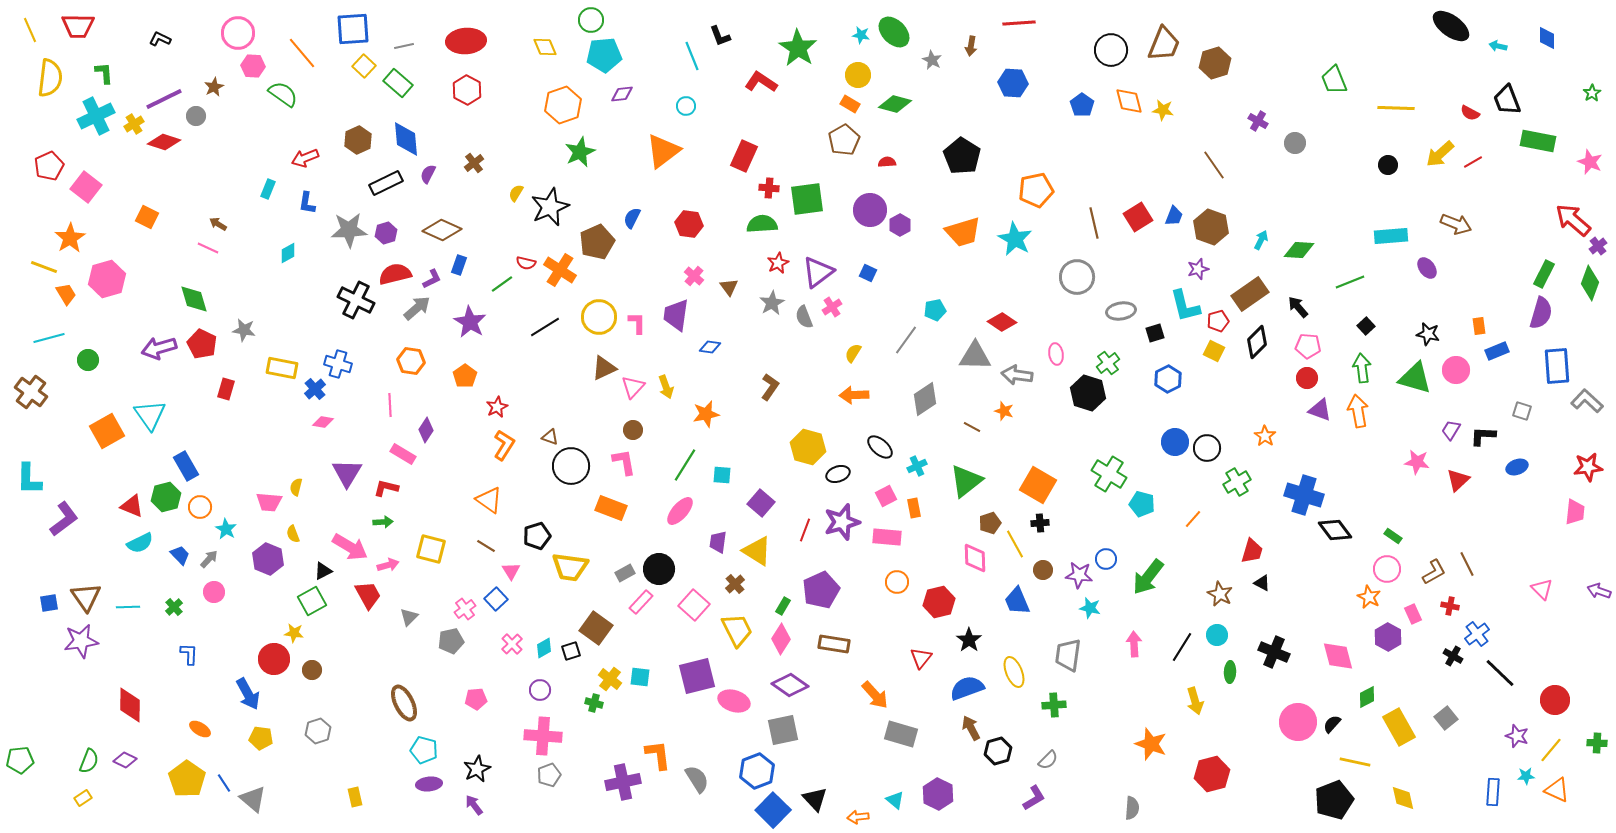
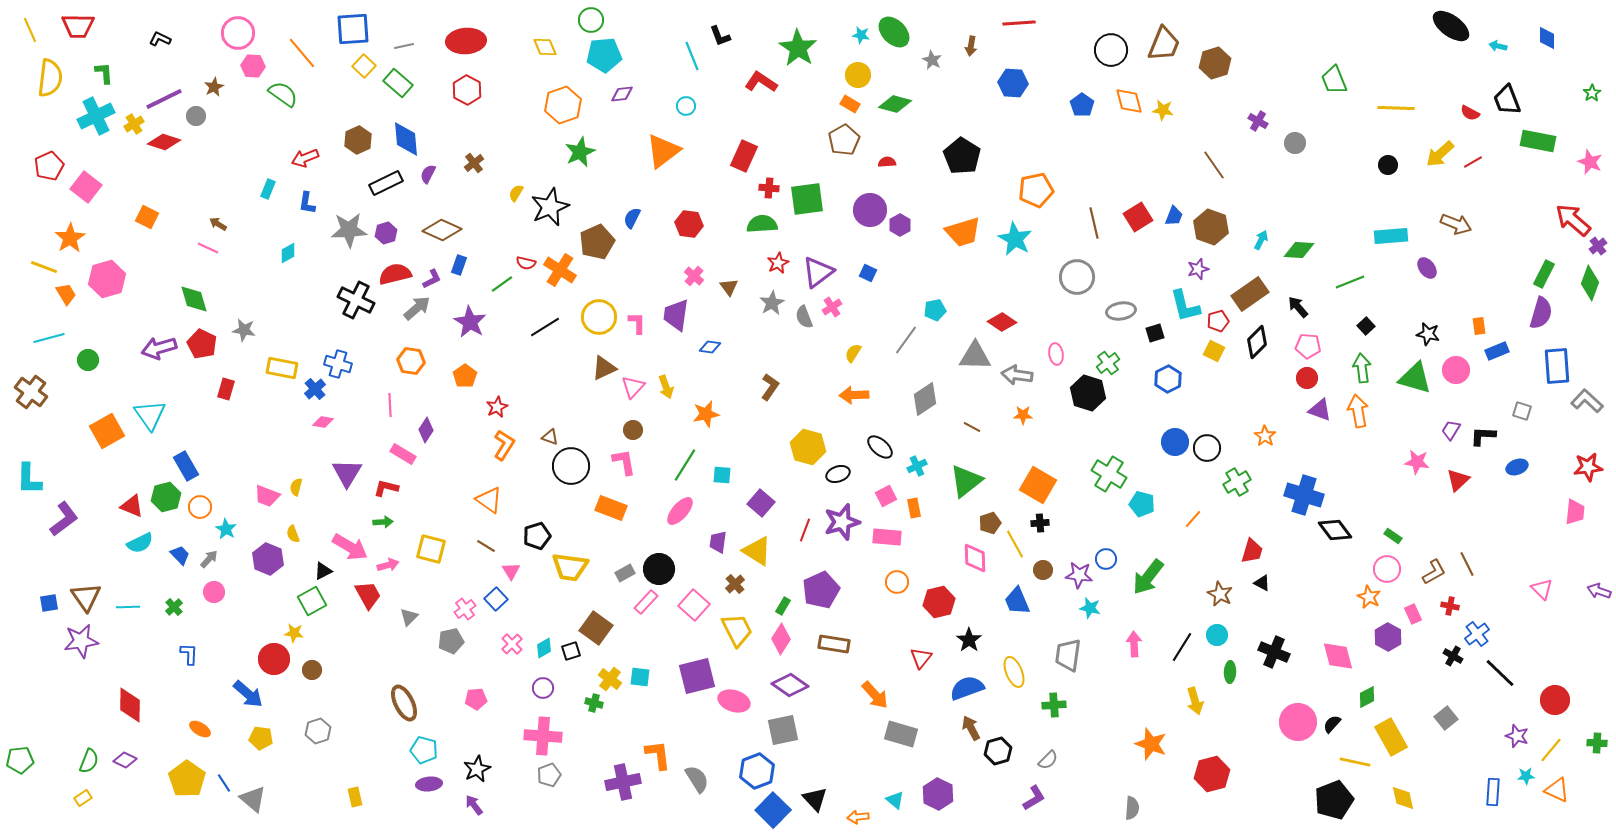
orange star at (1004, 411): moved 19 px right, 4 px down; rotated 18 degrees counterclockwise
pink trapezoid at (269, 502): moved 2 px left, 6 px up; rotated 16 degrees clockwise
pink rectangle at (641, 602): moved 5 px right
purple circle at (540, 690): moved 3 px right, 2 px up
blue arrow at (248, 694): rotated 20 degrees counterclockwise
yellow rectangle at (1399, 727): moved 8 px left, 10 px down
